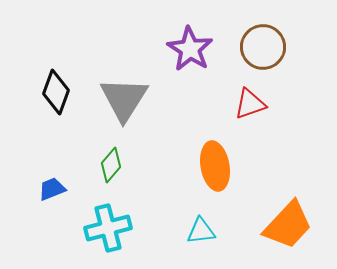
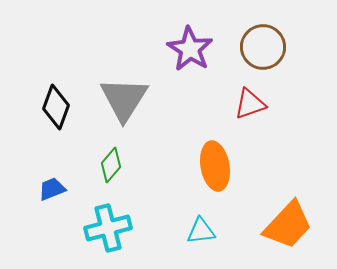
black diamond: moved 15 px down
